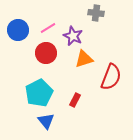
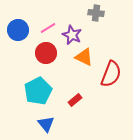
purple star: moved 1 px left, 1 px up
orange triangle: moved 2 px up; rotated 42 degrees clockwise
red semicircle: moved 3 px up
cyan pentagon: moved 1 px left, 2 px up
red rectangle: rotated 24 degrees clockwise
blue triangle: moved 3 px down
